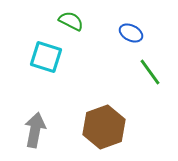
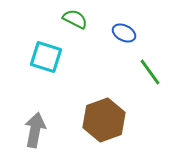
green semicircle: moved 4 px right, 2 px up
blue ellipse: moved 7 px left
brown hexagon: moved 7 px up
